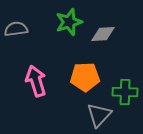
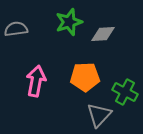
pink arrow: rotated 28 degrees clockwise
green cross: rotated 25 degrees clockwise
